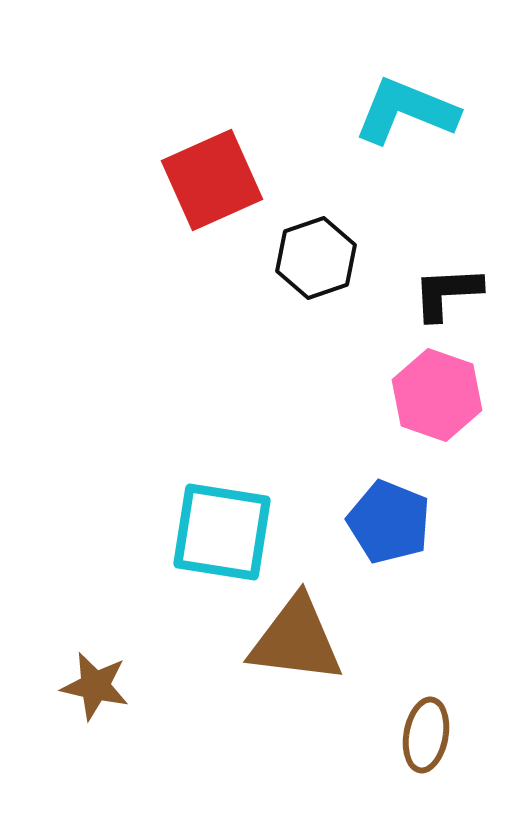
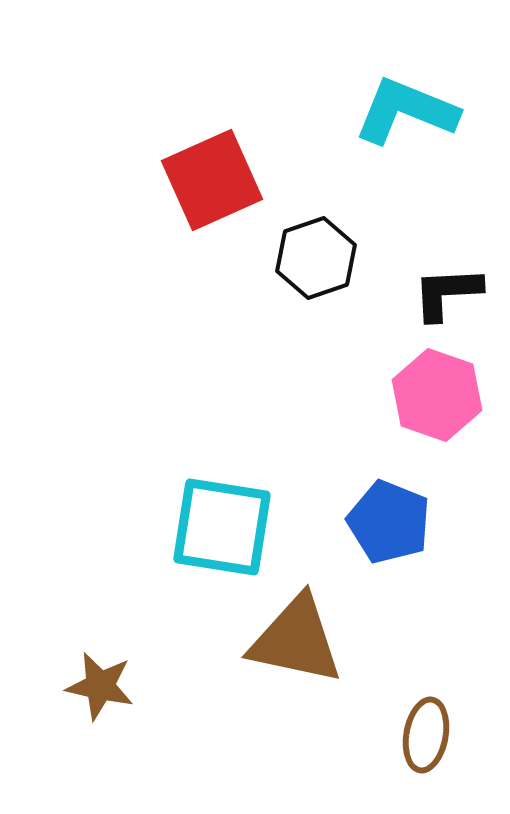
cyan square: moved 5 px up
brown triangle: rotated 5 degrees clockwise
brown star: moved 5 px right
